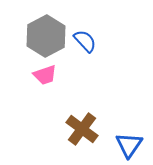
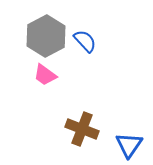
pink trapezoid: rotated 55 degrees clockwise
brown cross: rotated 16 degrees counterclockwise
